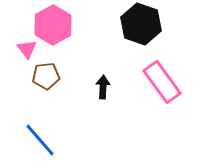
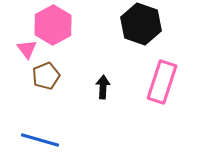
brown pentagon: rotated 16 degrees counterclockwise
pink rectangle: rotated 54 degrees clockwise
blue line: rotated 33 degrees counterclockwise
